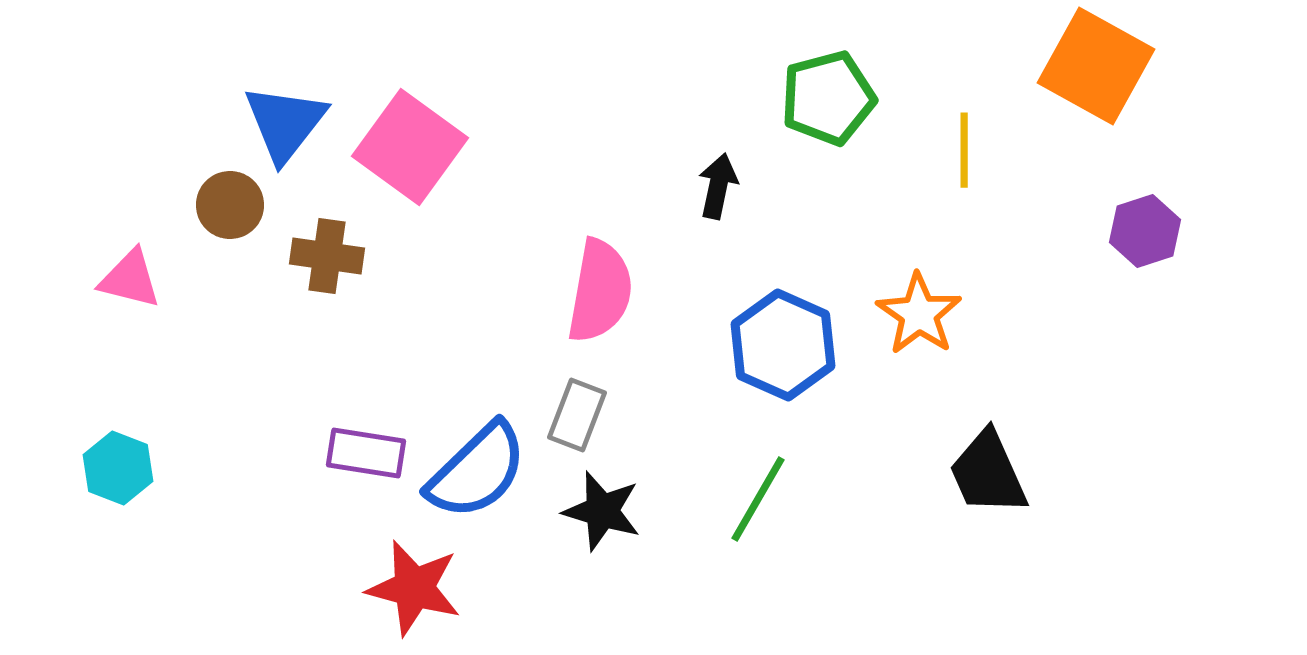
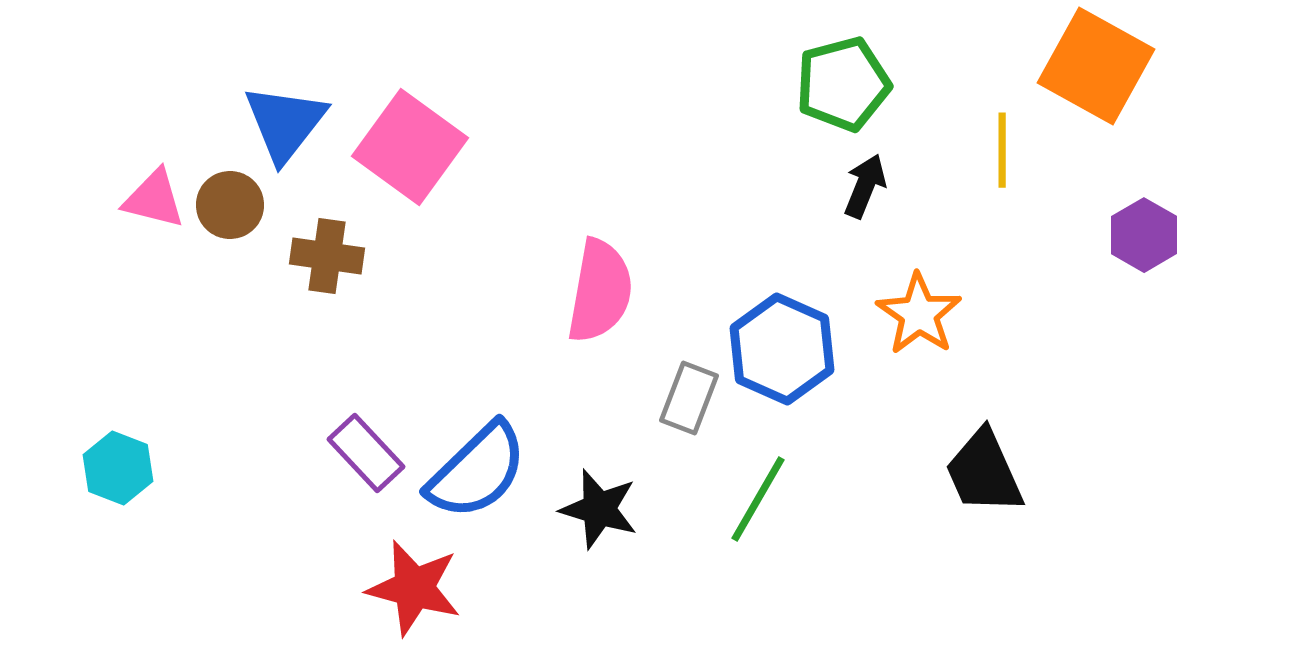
green pentagon: moved 15 px right, 14 px up
yellow line: moved 38 px right
black arrow: moved 147 px right; rotated 10 degrees clockwise
purple hexagon: moved 1 px left, 4 px down; rotated 12 degrees counterclockwise
pink triangle: moved 24 px right, 80 px up
blue hexagon: moved 1 px left, 4 px down
gray rectangle: moved 112 px right, 17 px up
purple rectangle: rotated 38 degrees clockwise
black trapezoid: moved 4 px left, 1 px up
black star: moved 3 px left, 2 px up
